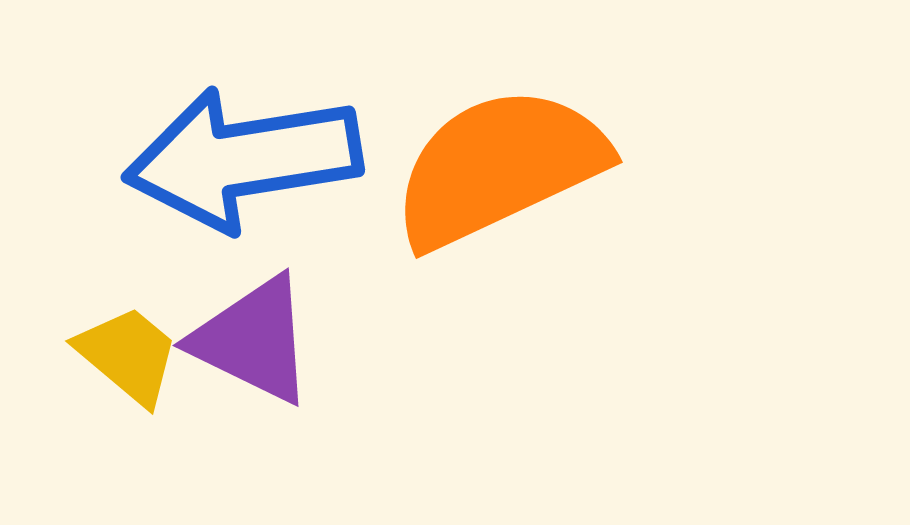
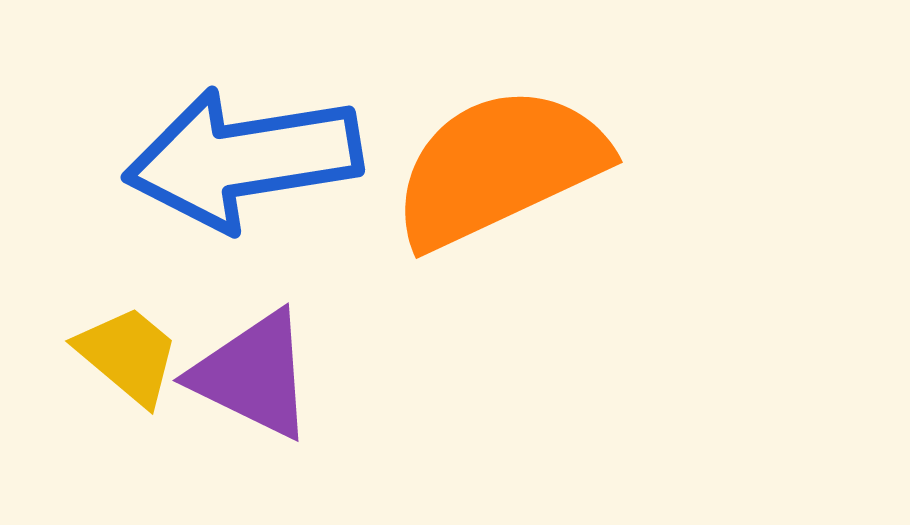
purple triangle: moved 35 px down
